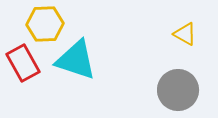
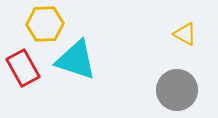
red rectangle: moved 5 px down
gray circle: moved 1 px left
